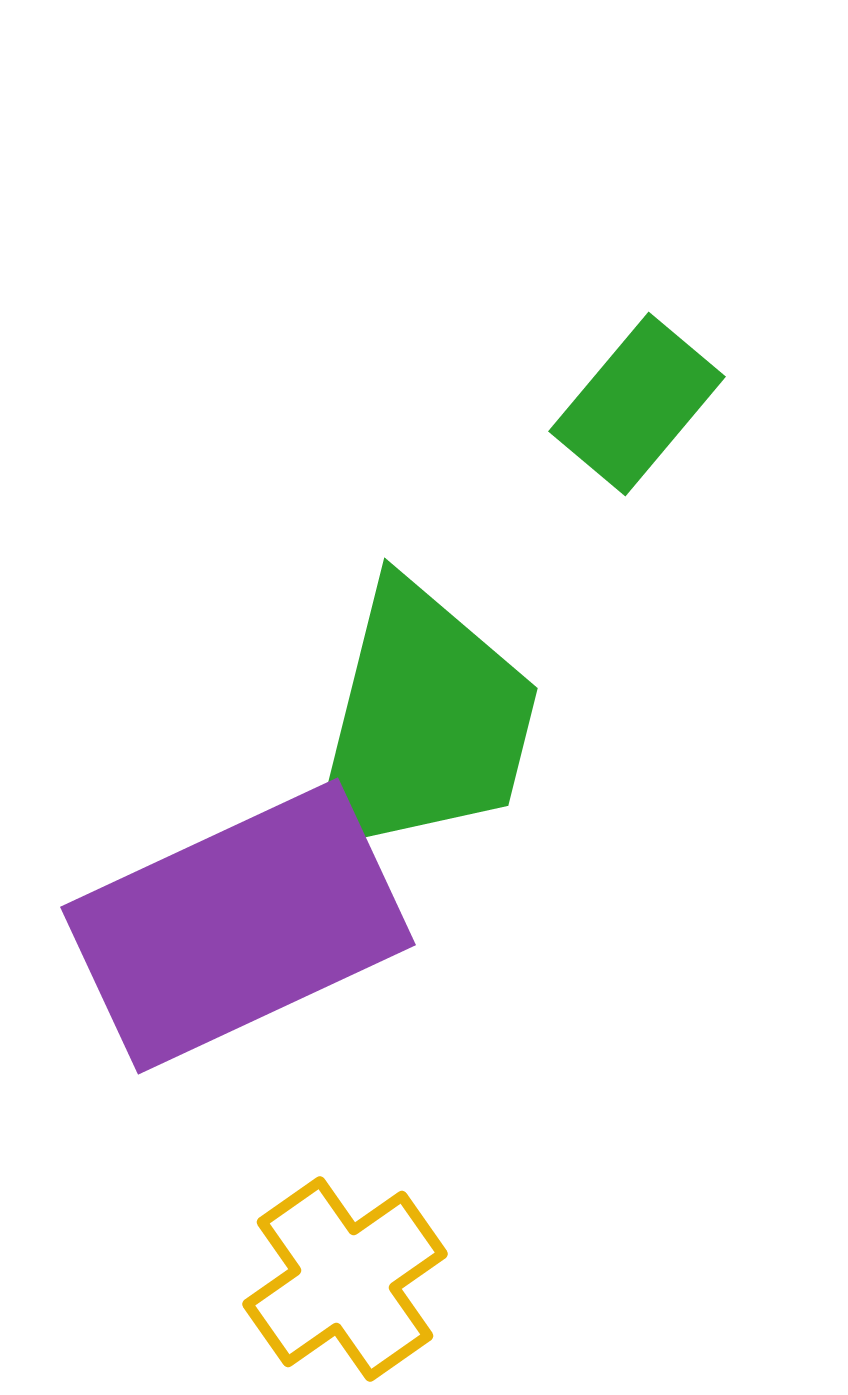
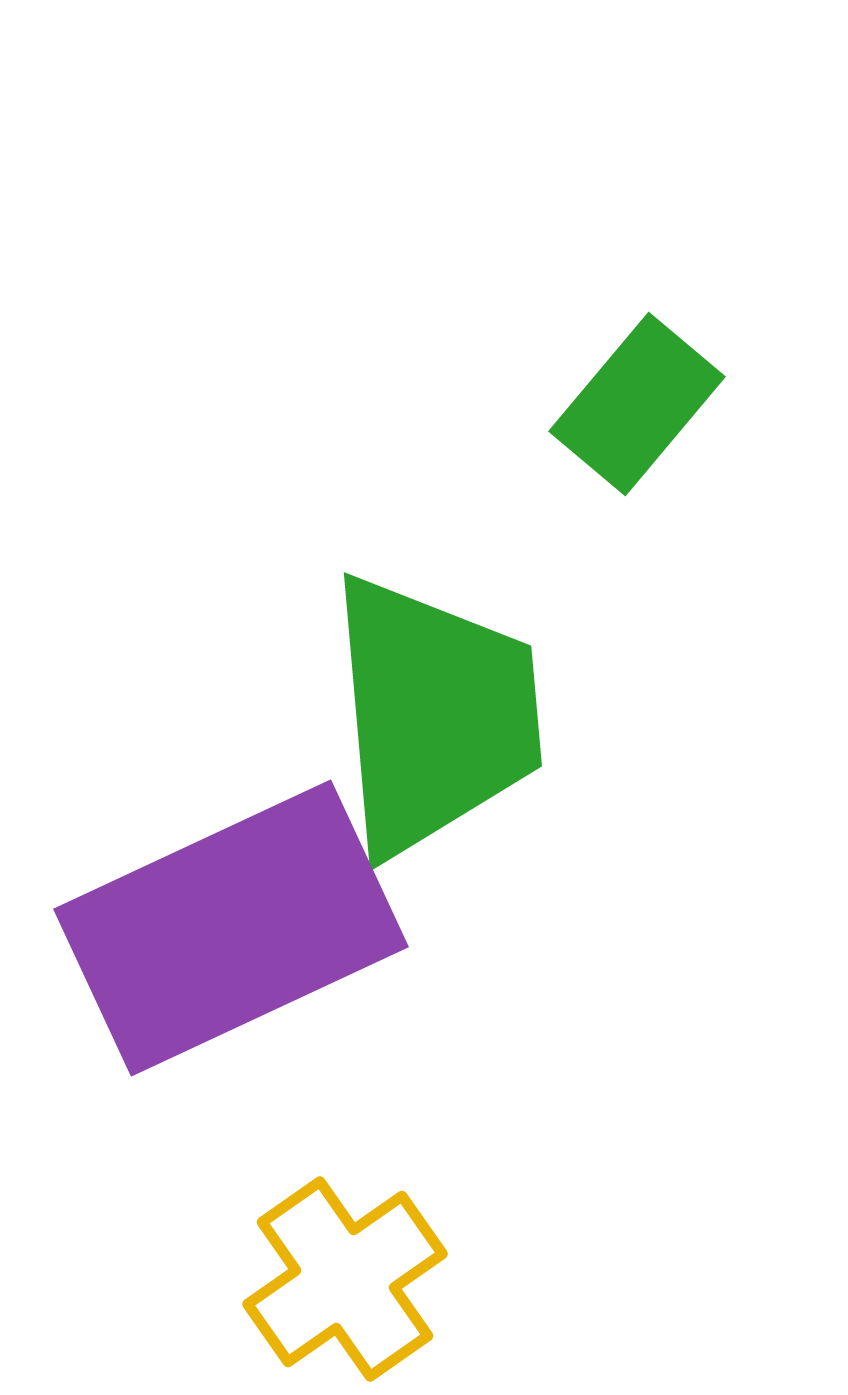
green trapezoid: moved 11 px right, 7 px up; rotated 19 degrees counterclockwise
purple rectangle: moved 7 px left, 2 px down
